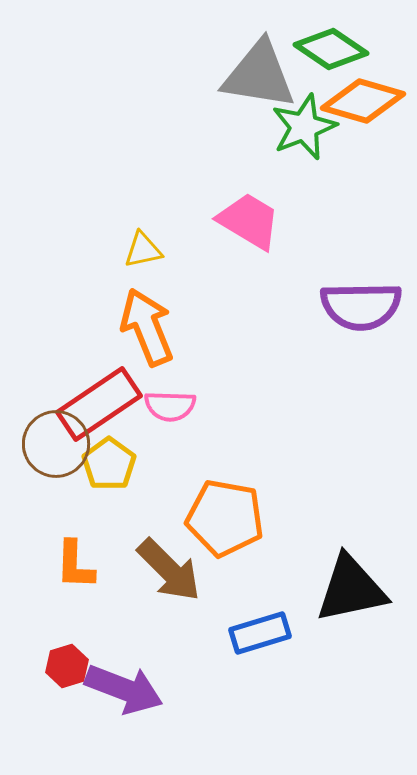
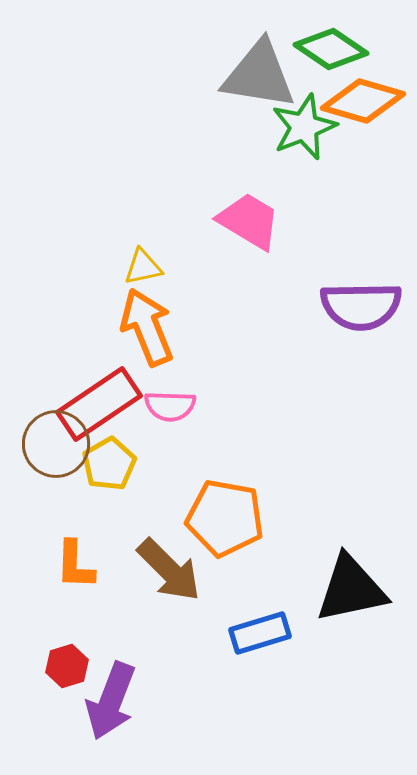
yellow triangle: moved 17 px down
yellow pentagon: rotated 6 degrees clockwise
purple arrow: moved 13 px left, 12 px down; rotated 90 degrees clockwise
